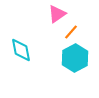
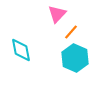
pink triangle: rotated 12 degrees counterclockwise
cyan hexagon: rotated 8 degrees counterclockwise
